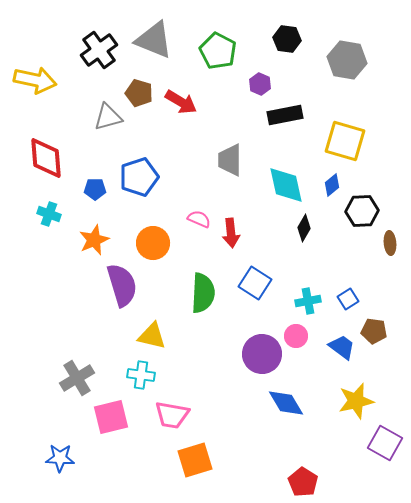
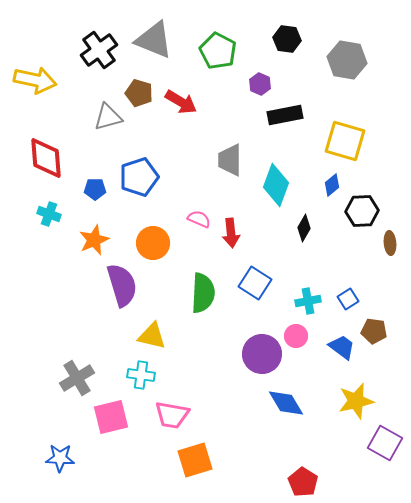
cyan diamond at (286, 185): moved 10 px left; rotated 33 degrees clockwise
